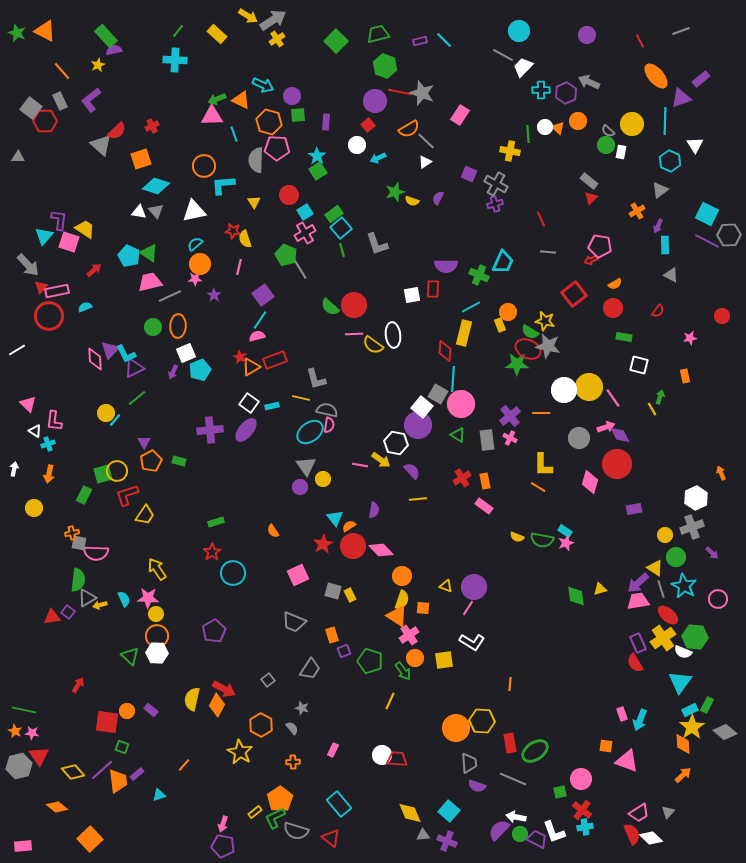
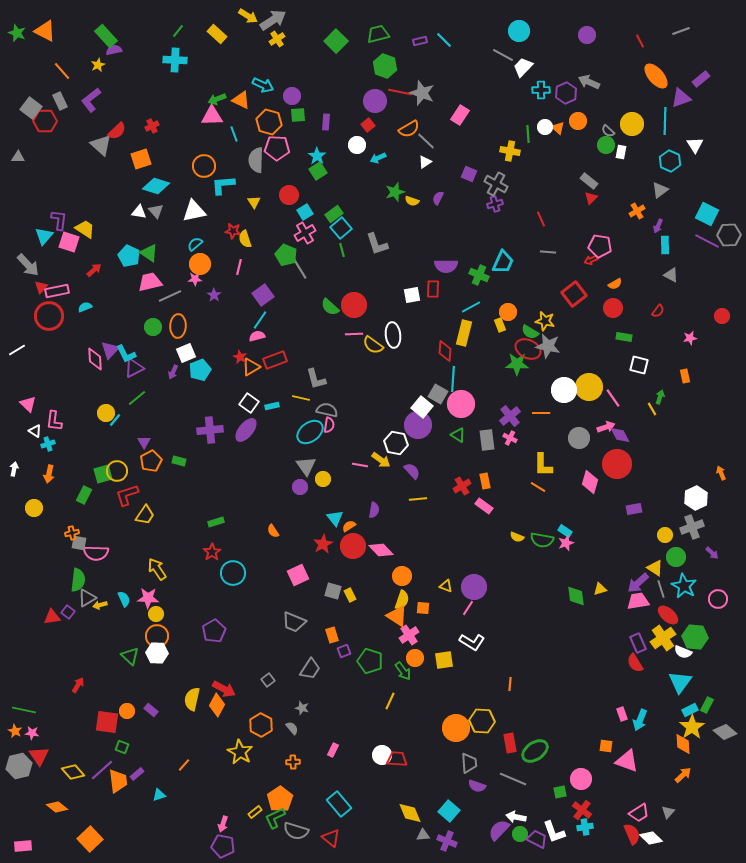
red cross at (462, 478): moved 8 px down
